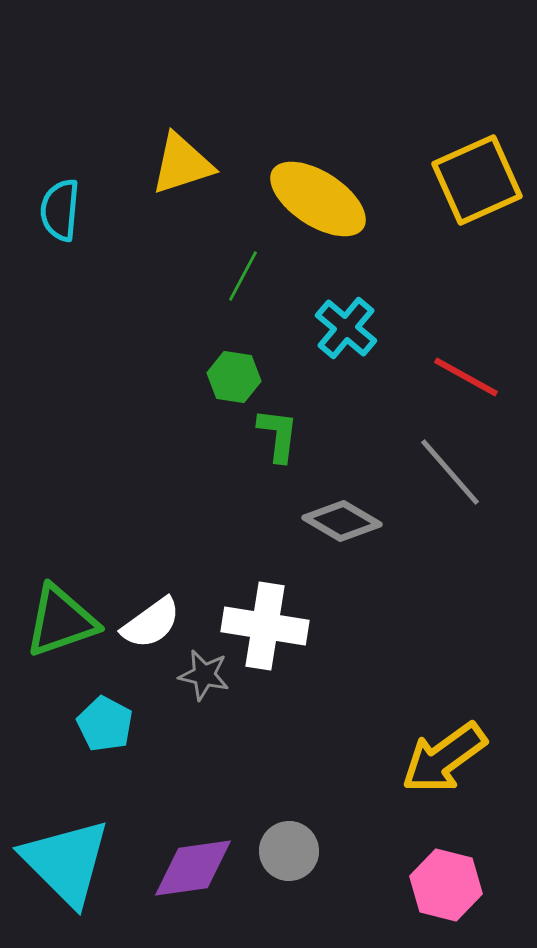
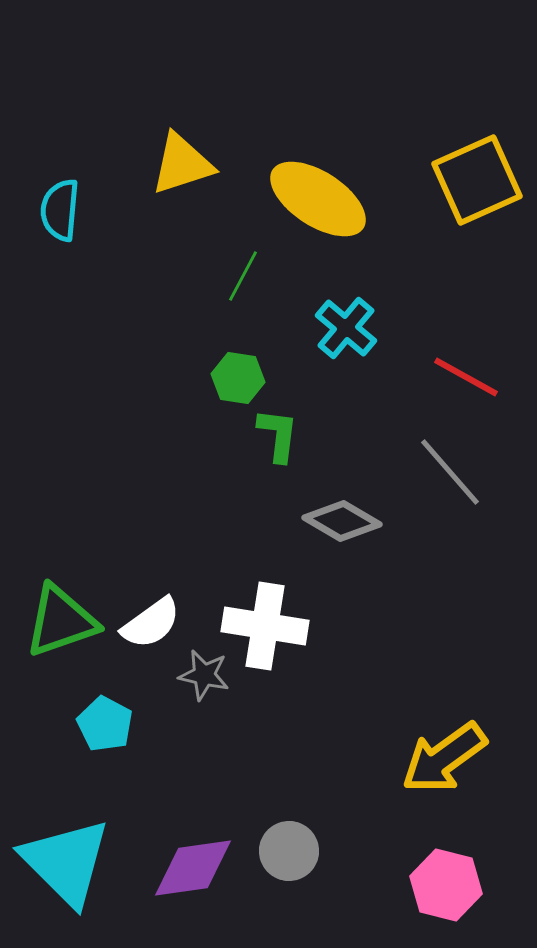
green hexagon: moved 4 px right, 1 px down
